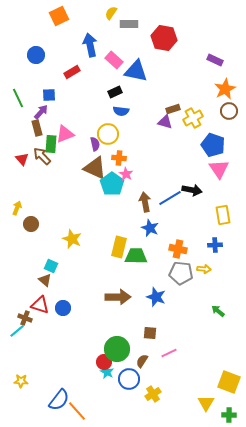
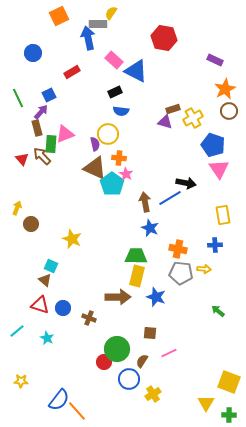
gray rectangle at (129, 24): moved 31 px left
blue arrow at (90, 45): moved 2 px left, 7 px up
blue circle at (36, 55): moved 3 px left, 2 px up
blue triangle at (136, 71): rotated 15 degrees clockwise
blue square at (49, 95): rotated 24 degrees counterclockwise
black arrow at (192, 190): moved 6 px left, 7 px up
yellow rectangle at (119, 247): moved 18 px right, 29 px down
brown cross at (25, 318): moved 64 px right
cyan star at (107, 372): moved 60 px left, 34 px up
